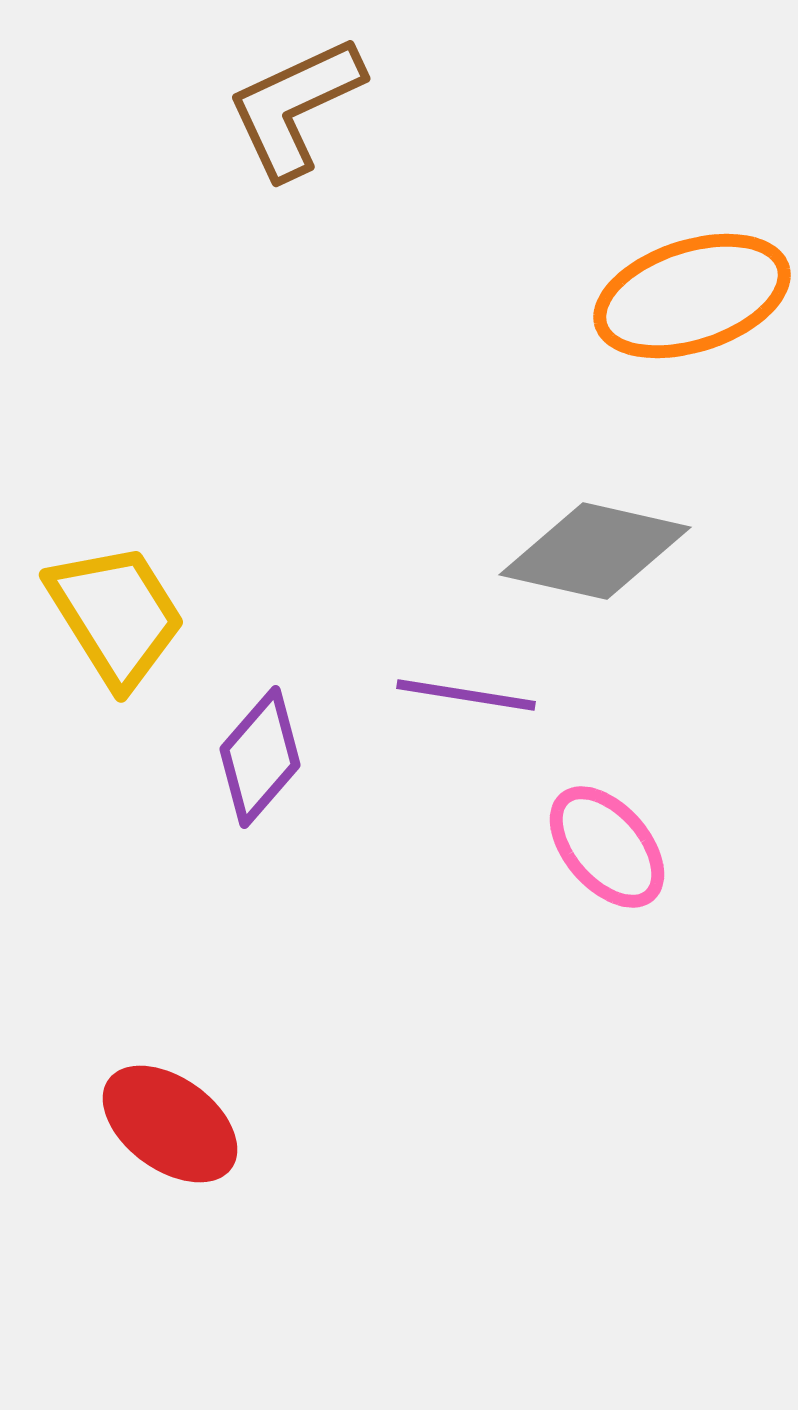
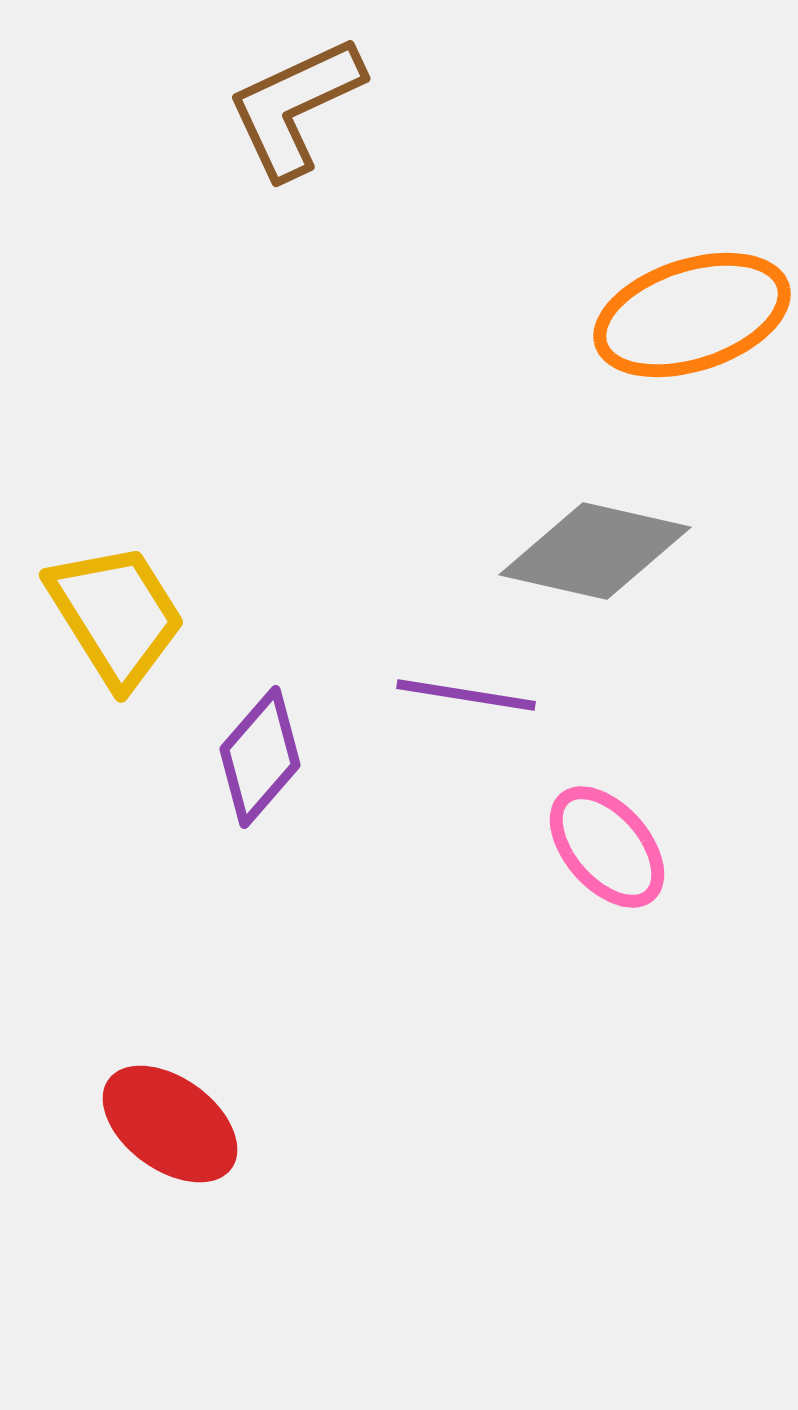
orange ellipse: moved 19 px down
